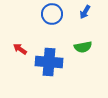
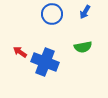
red arrow: moved 3 px down
blue cross: moved 4 px left; rotated 16 degrees clockwise
